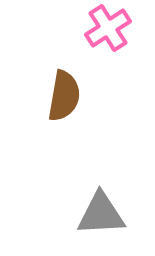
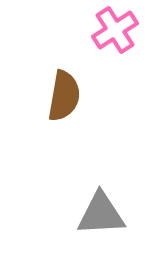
pink cross: moved 7 px right, 2 px down
